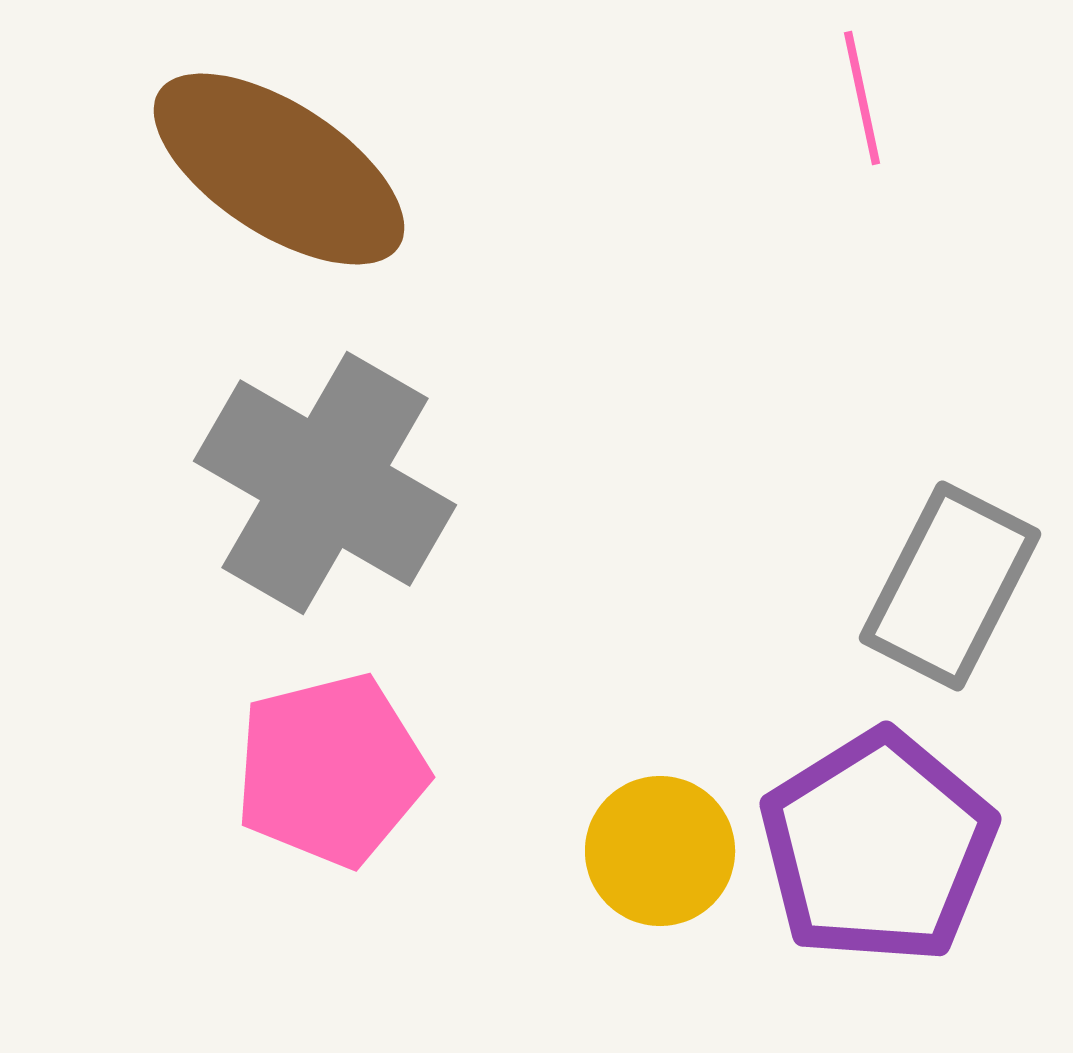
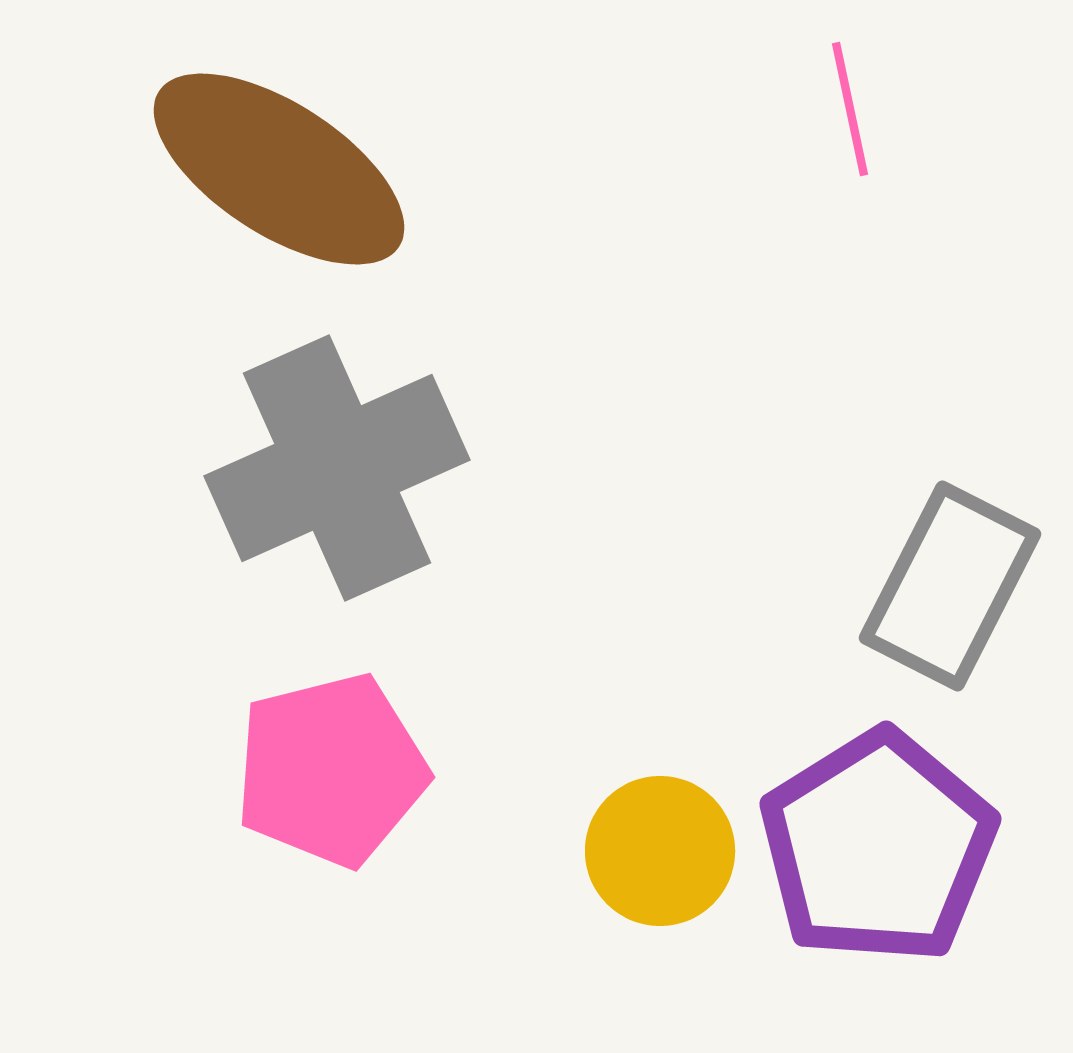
pink line: moved 12 px left, 11 px down
gray cross: moved 12 px right, 15 px up; rotated 36 degrees clockwise
